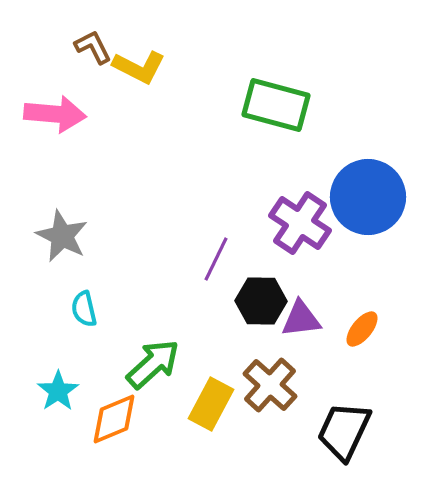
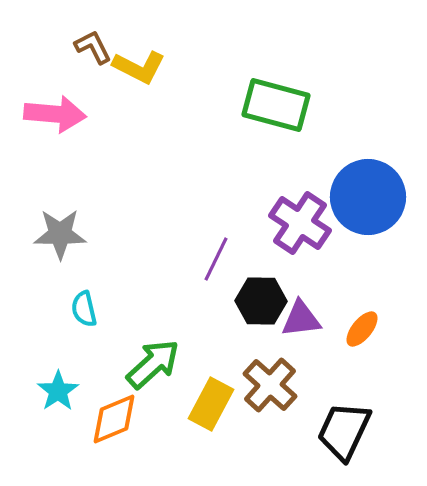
gray star: moved 2 px left, 2 px up; rotated 26 degrees counterclockwise
